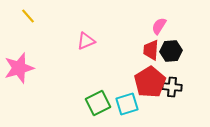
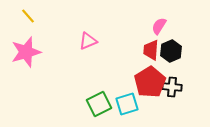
pink triangle: moved 2 px right
black hexagon: rotated 20 degrees counterclockwise
pink star: moved 7 px right, 16 px up
green square: moved 1 px right, 1 px down
